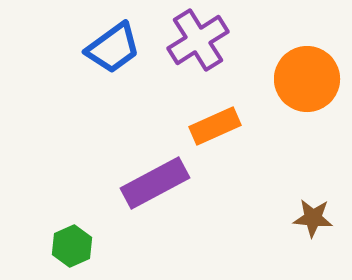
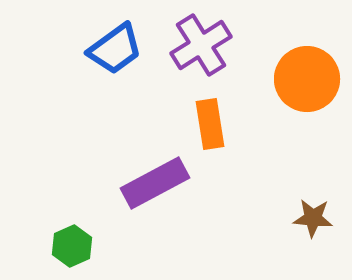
purple cross: moved 3 px right, 5 px down
blue trapezoid: moved 2 px right, 1 px down
orange rectangle: moved 5 px left, 2 px up; rotated 75 degrees counterclockwise
